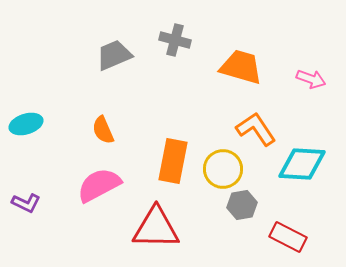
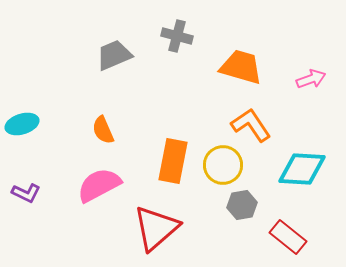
gray cross: moved 2 px right, 4 px up
pink arrow: rotated 40 degrees counterclockwise
cyan ellipse: moved 4 px left
orange L-shape: moved 5 px left, 4 px up
cyan diamond: moved 5 px down
yellow circle: moved 4 px up
purple L-shape: moved 10 px up
red triangle: rotated 42 degrees counterclockwise
red rectangle: rotated 12 degrees clockwise
